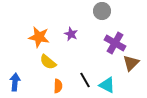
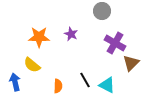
orange star: rotated 10 degrees counterclockwise
yellow semicircle: moved 16 px left, 3 px down
blue arrow: rotated 18 degrees counterclockwise
